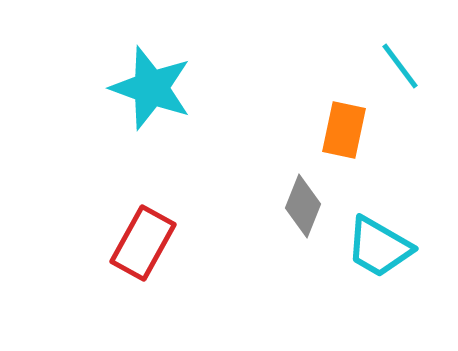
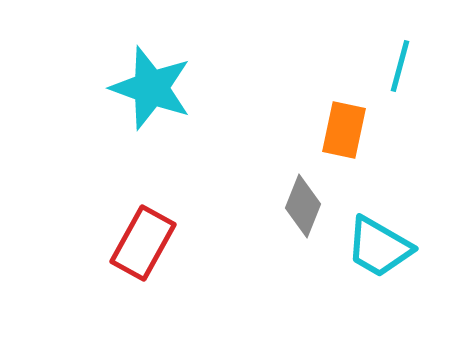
cyan line: rotated 52 degrees clockwise
